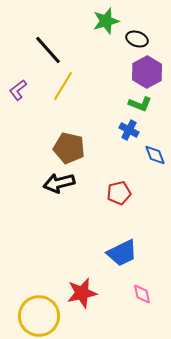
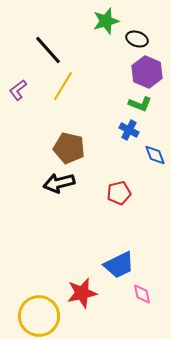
purple hexagon: rotated 8 degrees counterclockwise
blue trapezoid: moved 3 px left, 12 px down
